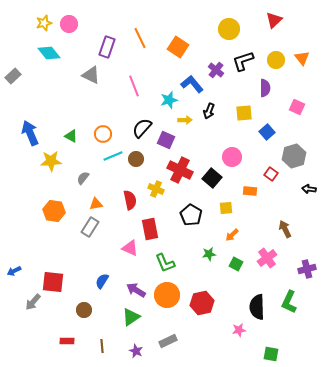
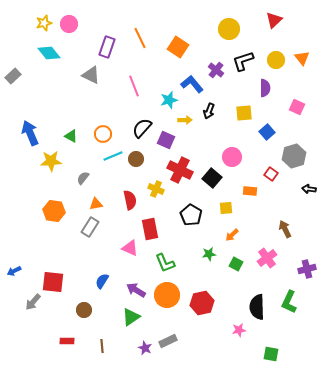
purple star at (136, 351): moved 9 px right, 3 px up
